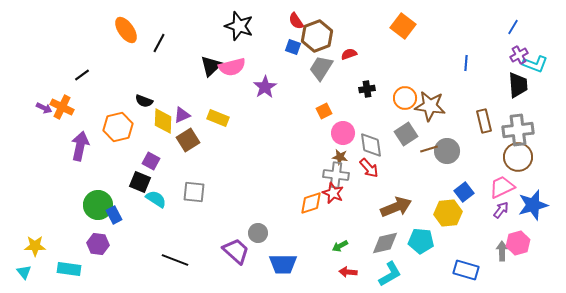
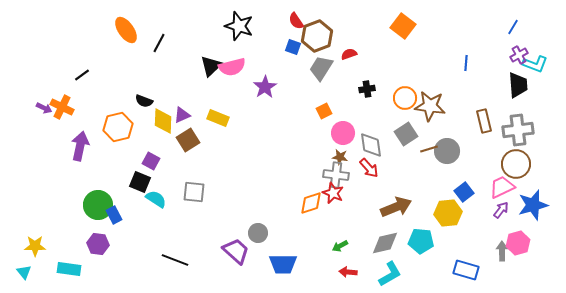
brown circle at (518, 157): moved 2 px left, 7 px down
